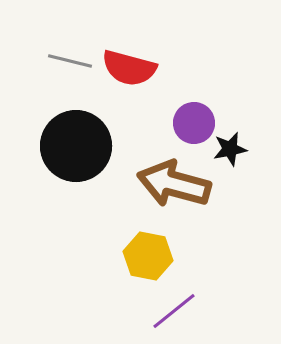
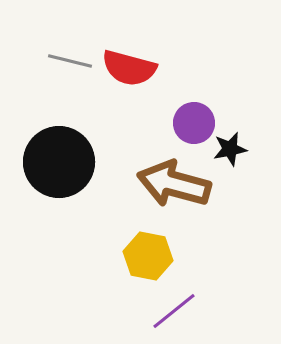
black circle: moved 17 px left, 16 px down
